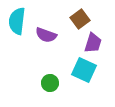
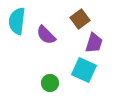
purple semicircle: rotated 25 degrees clockwise
purple trapezoid: moved 1 px right
